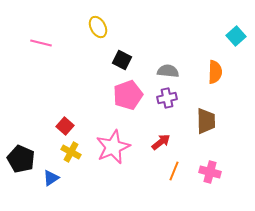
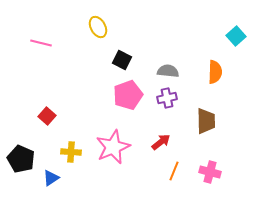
red square: moved 18 px left, 10 px up
yellow cross: rotated 24 degrees counterclockwise
